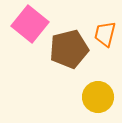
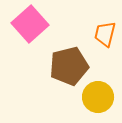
pink square: rotated 9 degrees clockwise
brown pentagon: moved 17 px down
